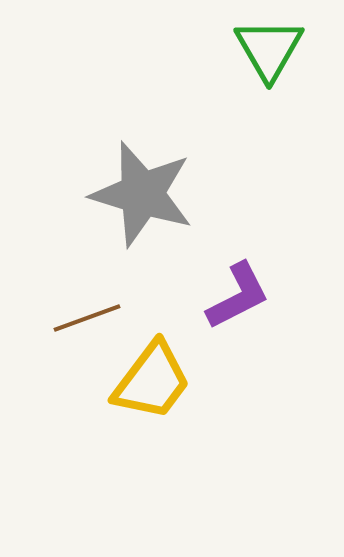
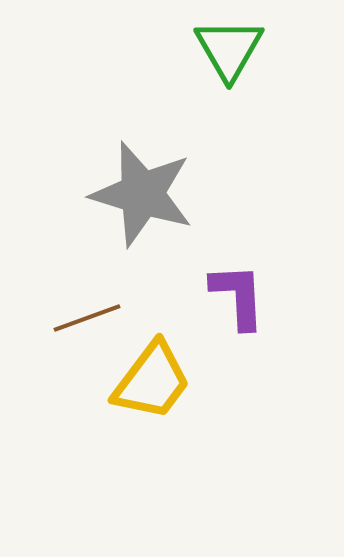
green triangle: moved 40 px left
purple L-shape: rotated 66 degrees counterclockwise
